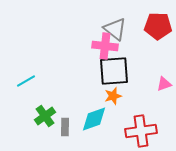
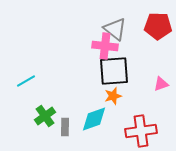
pink triangle: moved 3 px left
